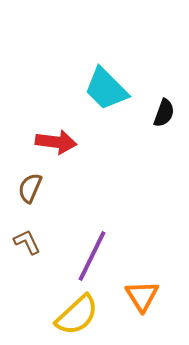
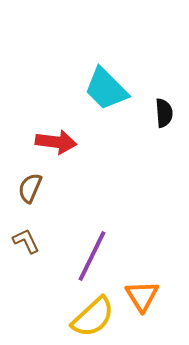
black semicircle: rotated 24 degrees counterclockwise
brown L-shape: moved 1 px left, 1 px up
yellow semicircle: moved 16 px right, 2 px down
